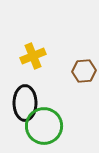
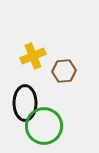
brown hexagon: moved 20 px left
